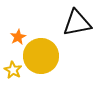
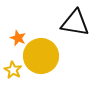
black triangle: moved 2 px left; rotated 20 degrees clockwise
orange star: moved 1 px down; rotated 21 degrees counterclockwise
